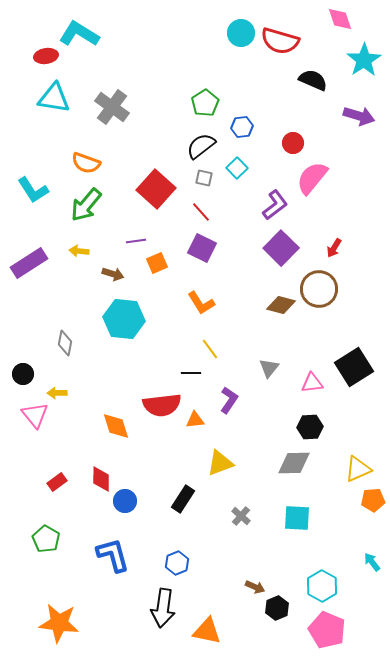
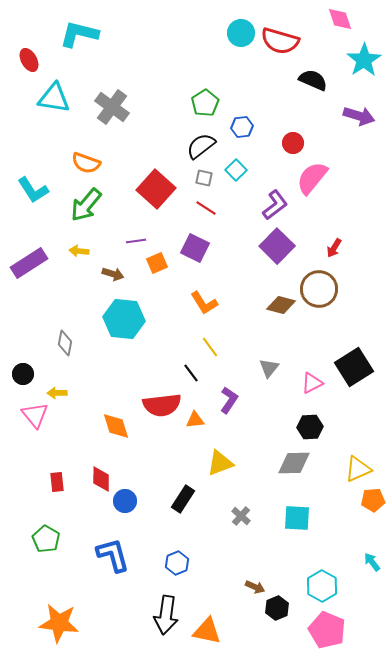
cyan L-shape at (79, 34): rotated 18 degrees counterclockwise
red ellipse at (46, 56): moved 17 px left, 4 px down; rotated 70 degrees clockwise
cyan square at (237, 168): moved 1 px left, 2 px down
red line at (201, 212): moved 5 px right, 4 px up; rotated 15 degrees counterclockwise
purple square at (202, 248): moved 7 px left
purple square at (281, 248): moved 4 px left, 2 px up
orange L-shape at (201, 303): moved 3 px right
yellow line at (210, 349): moved 2 px up
black line at (191, 373): rotated 54 degrees clockwise
pink triangle at (312, 383): rotated 20 degrees counterclockwise
red rectangle at (57, 482): rotated 60 degrees counterclockwise
black arrow at (163, 608): moved 3 px right, 7 px down
